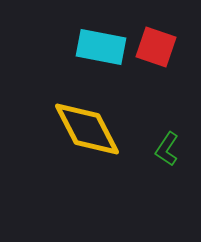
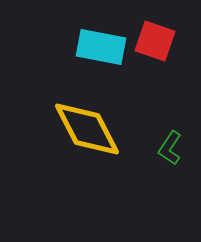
red square: moved 1 px left, 6 px up
green L-shape: moved 3 px right, 1 px up
